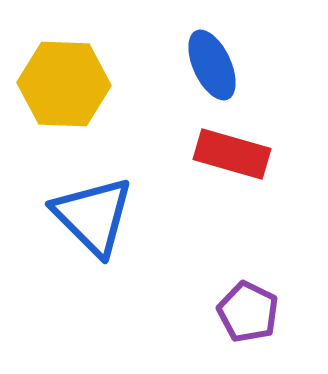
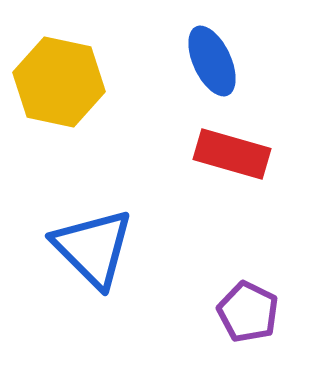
blue ellipse: moved 4 px up
yellow hexagon: moved 5 px left, 2 px up; rotated 10 degrees clockwise
blue triangle: moved 32 px down
